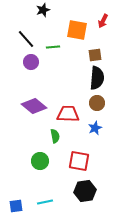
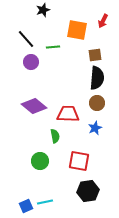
black hexagon: moved 3 px right
blue square: moved 10 px right; rotated 16 degrees counterclockwise
